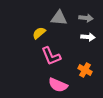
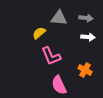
pink semicircle: moved 1 px right; rotated 42 degrees clockwise
